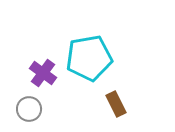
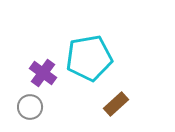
brown rectangle: rotated 75 degrees clockwise
gray circle: moved 1 px right, 2 px up
